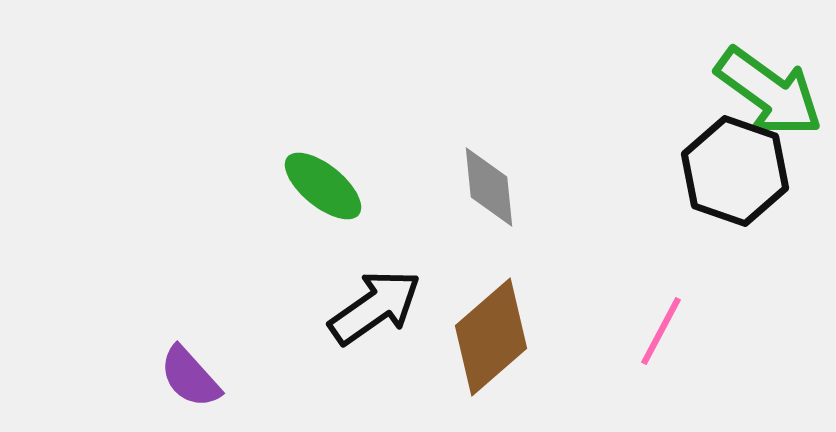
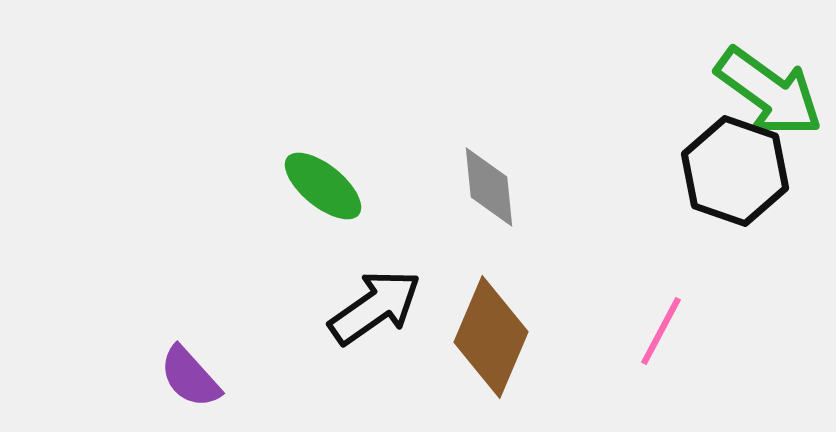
brown diamond: rotated 26 degrees counterclockwise
